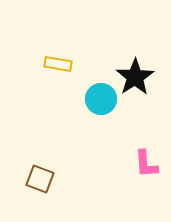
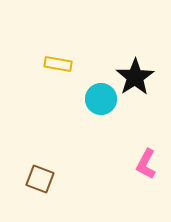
pink L-shape: rotated 32 degrees clockwise
